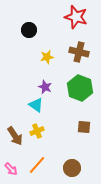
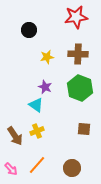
red star: rotated 25 degrees counterclockwise
brown cross: moved 1 px left, 2 px down; rotated 12 degrees counterclockwise
brown square: moved 2 px down
